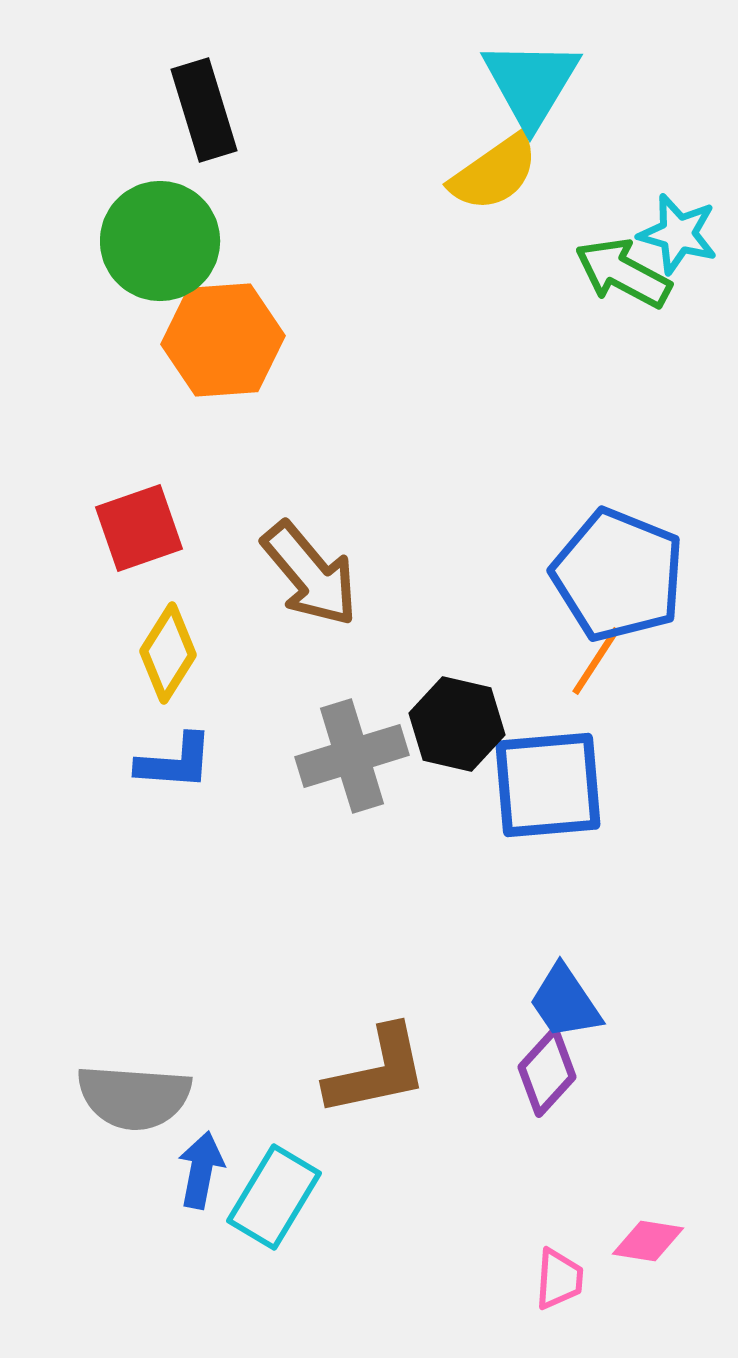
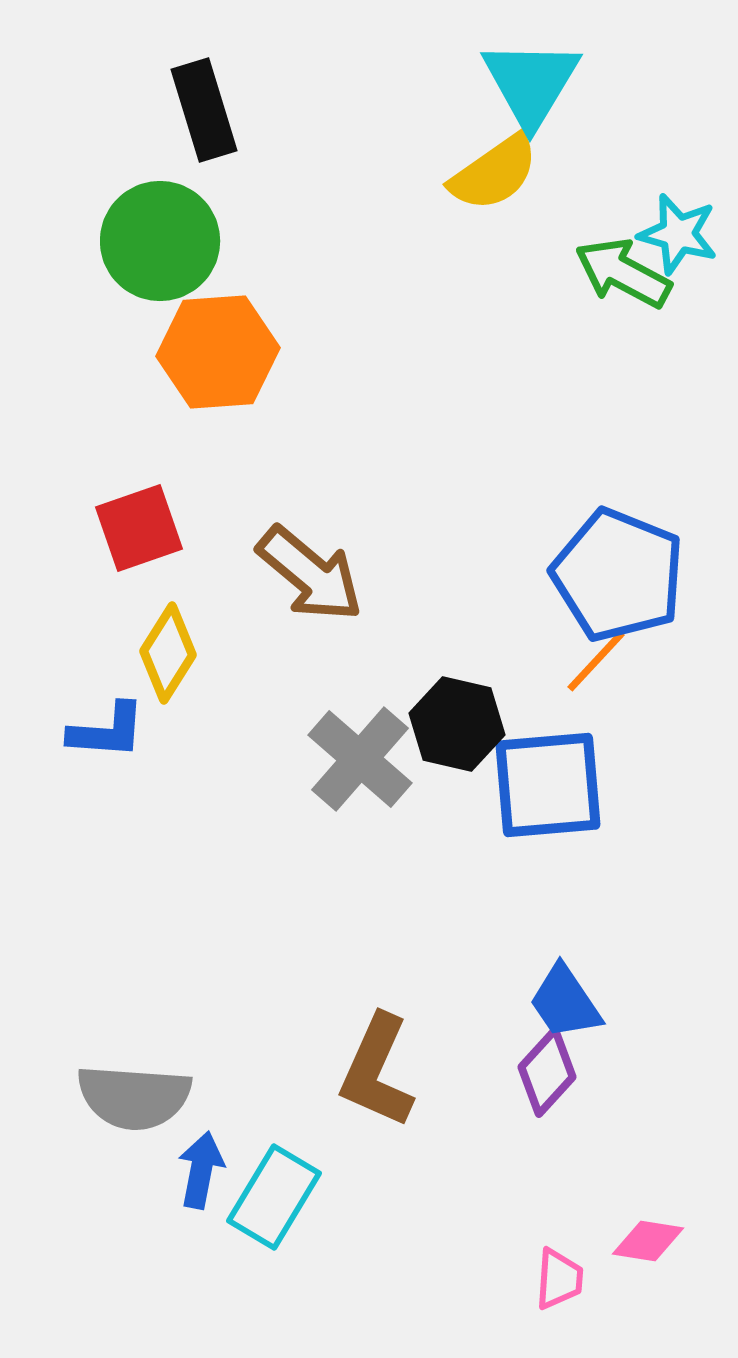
orange hexagon: moved 5 px left, 12 px down
brown arrow: rotated 10 degrees counterclockwise
orange line: rotated 10 degrees clockwise
gray cross: moved 8 px right, 3 px down; rotated 32 degrees counterclockwise
blue L-shape: moved 68 px left, 31 px up
brown L-shape: rotated 126 degrees clockwise
